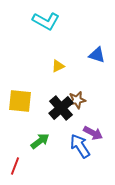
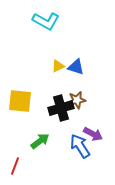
blue triangle: moved 21 px left, 12 px down
black cross: rotated 25 degrees clockwise
purple arrow: moved 1 px down
